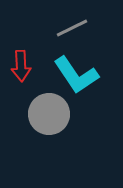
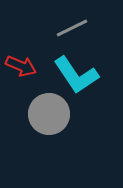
red arrow: rotated 64 degrees counterclockwise
